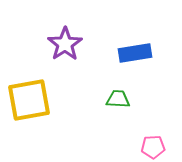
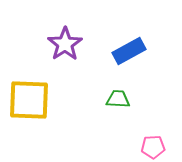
blue rectangle: moved 6 px left, 2 px up; rotated 20 degrees counterclockwise
yellow square: rotated 12 degrees clockwise
